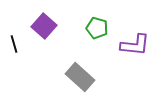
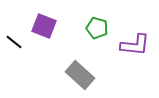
purple square: rotated 20 degrees counterclockwise
black line: moved 2 px up; rotated 36 degrees counterclockwise
gray rectangle: moved 2 px up
